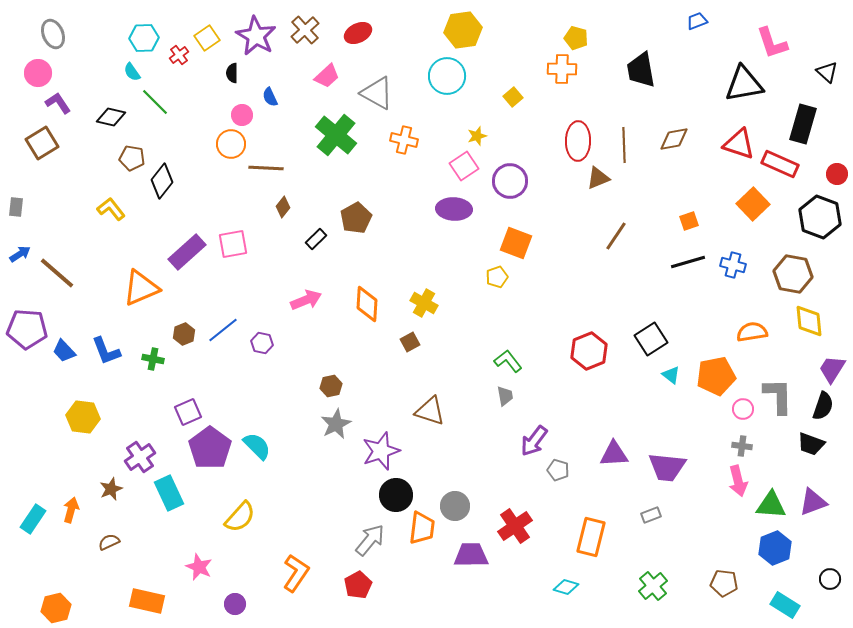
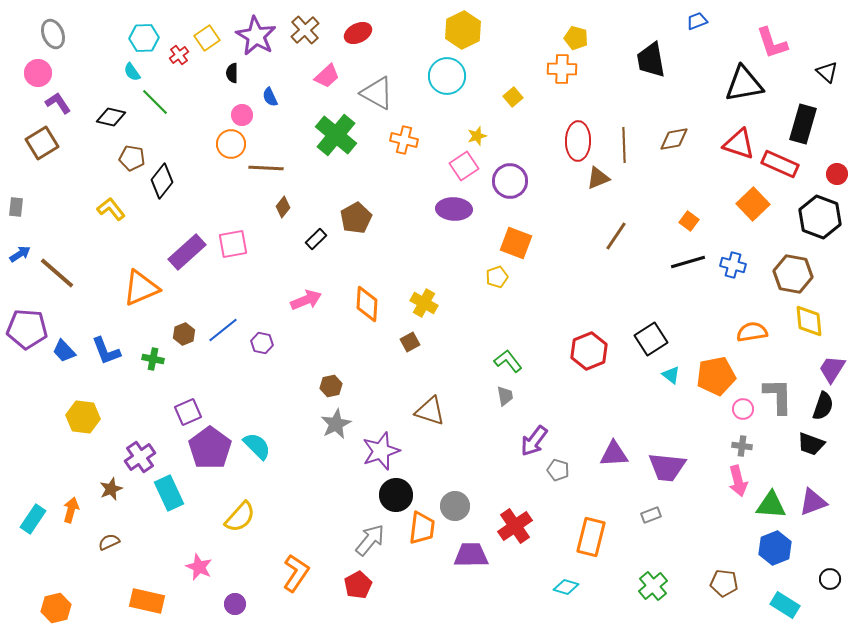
yellow hexagon at (463, 30): rotated 18 degrees counterclockwise
black trapezoid at (641, 70): moved 10 px right, 10 px up
orange square at (689, 221): rotated 36 degrees counterclockwise
